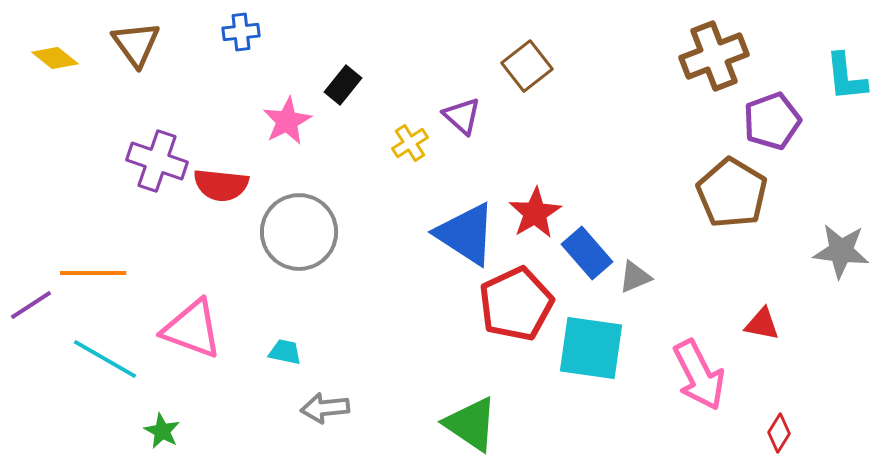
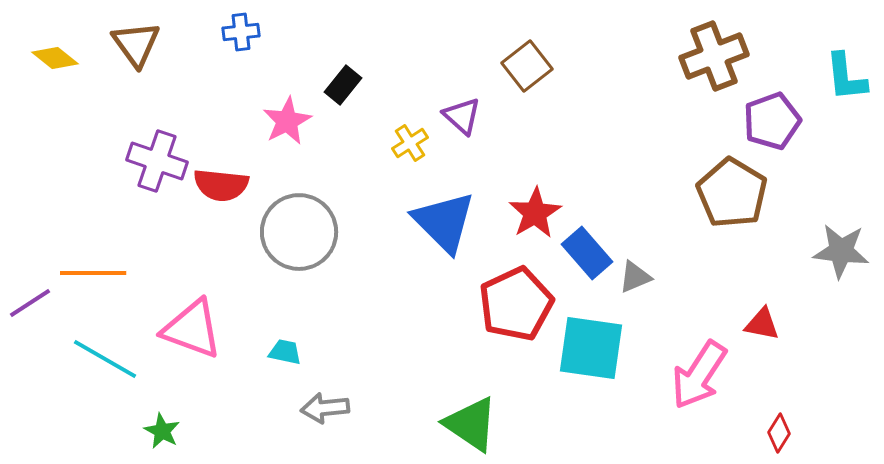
blue triangle: moved 22 px left, 12 px up; rotated 12 degrees clockwise
purple line: moved 1 px left, 2 px up
pink arrow: rotated 60 degrees clockwise
